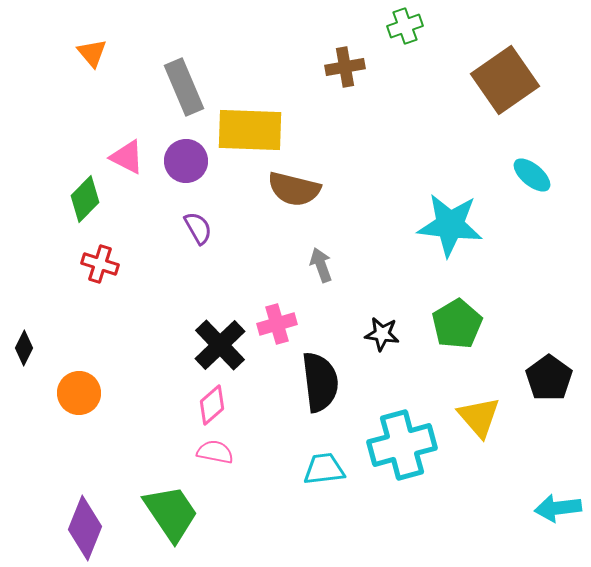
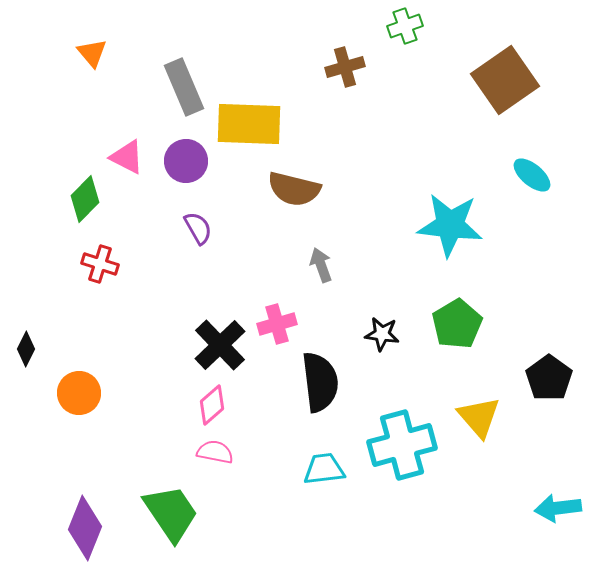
brown cross: rotated 6 degrees counterclockwise
yellow rectangle: moved 1 px left, 6 px up
black diamond: moved 2 px right, 1 px down
